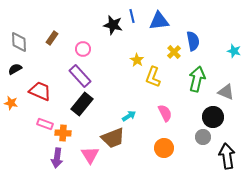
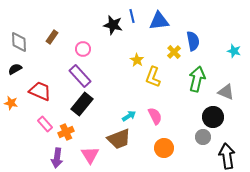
brown rectangle: moved 1 px up
pink semicircle: moved 10 px left, 3 px down
pink rectangle: rotated 28 degrees clockwise
orange cross: moved 3 px right, 1 px up; rotated 28 degrees counterclockwise
brown trapezoid: moved 6 px right, 1 px down
